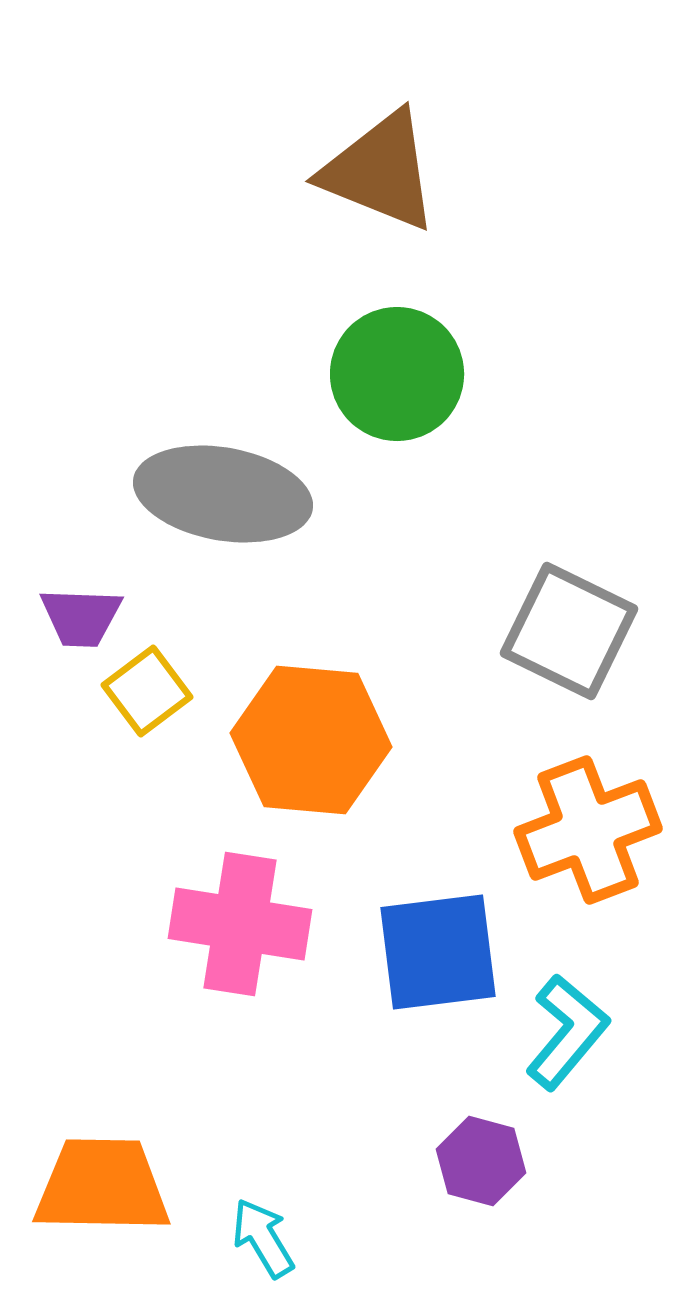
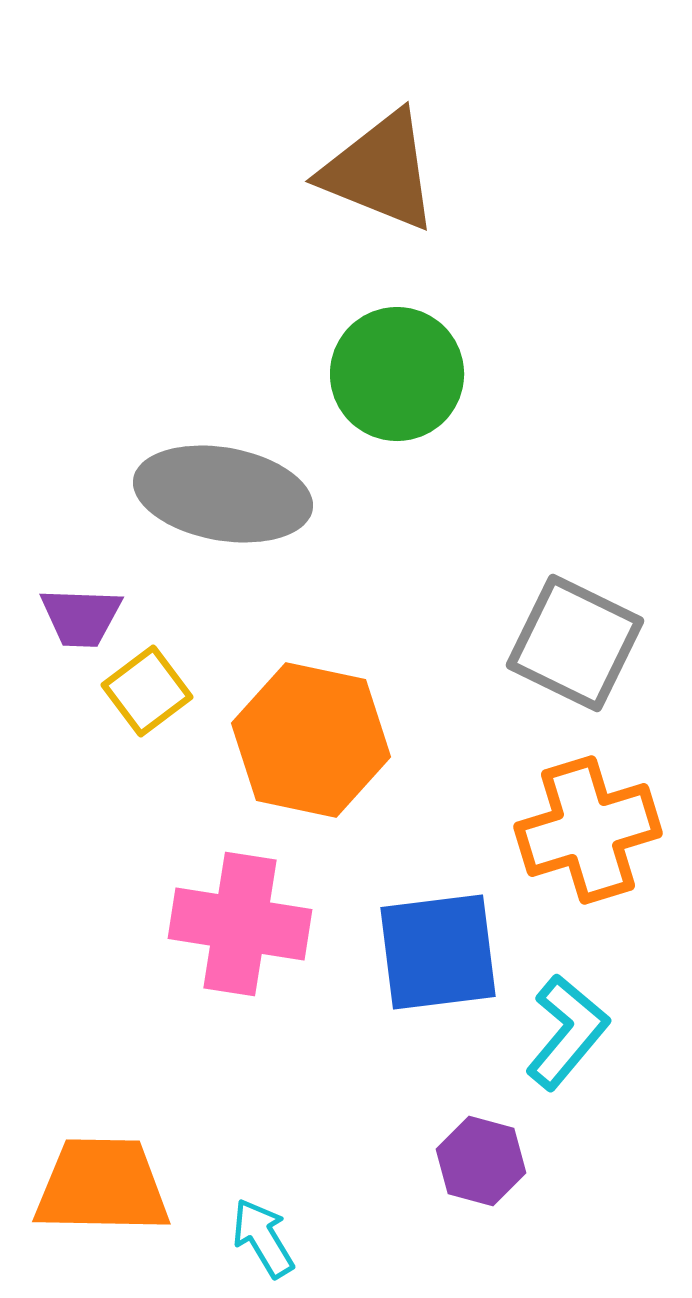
gray square: moved 6 px right, 12 px down
orange hexagon: rotated 7 degrees clockwise
orange cross: rotated 4 degrees clockwise
